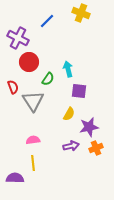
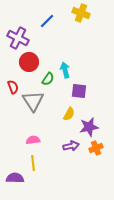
cyan arrow: moved 3 px left, 1 px down
